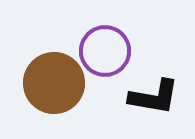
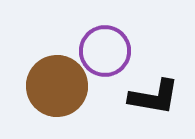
brown circle: moved 3 px right, 3 px down
